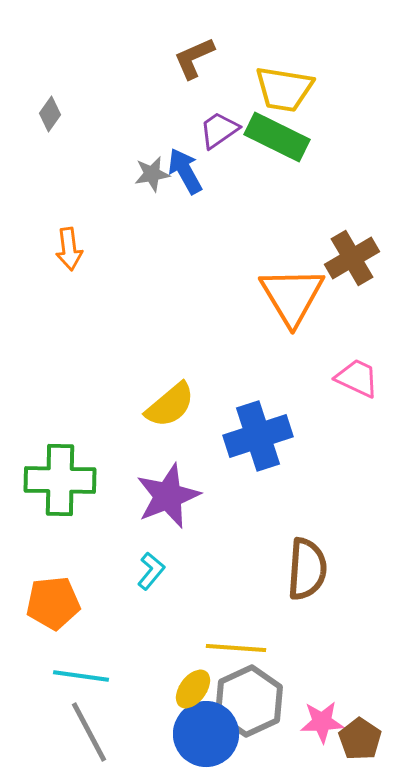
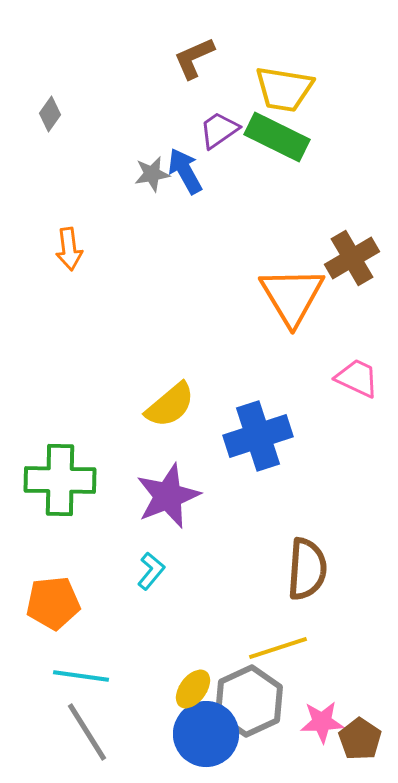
yellow line: moved 42 px right; rotated 22 degrees counterclockwise
gray line: moved 2 px left; rotated 4 degrees counterclockwise
